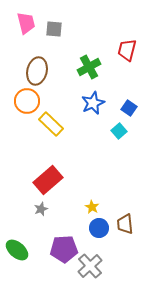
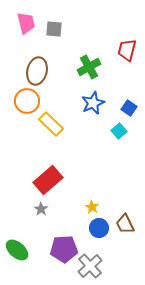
gray star: rotated 16 degrees counterclockwise
brown trapezoid: rotated 20 degrees counterclockwise
